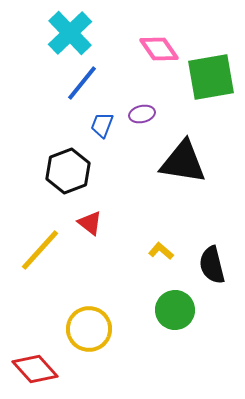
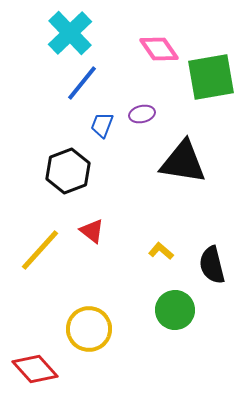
red triangle: moved 2 px right, 8 px down
